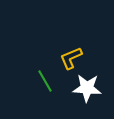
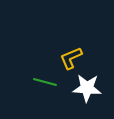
green line: moved 1 px down; rotated 45 degrees counterclockwise
